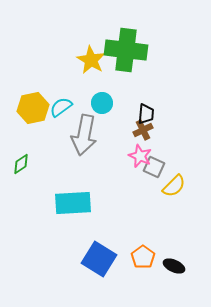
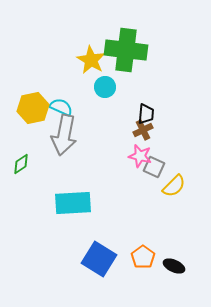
cyan circle: moved 3 px right, 16 px up
cyan semicircle: rotated 60 degrees clockwise
gray arrow: moved 20 px left
pink star: rotated 10 degrees counterclockwise
